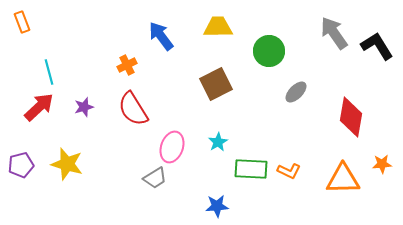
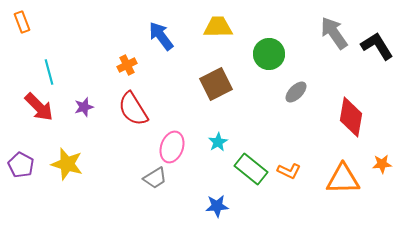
green circle: moved 3 px down
red arrow: rotated 88 degrees clockwise
purple pentagon: rotated 30 degrees counterclockwise
green rectangle: rotated 36 degrees clockwise
